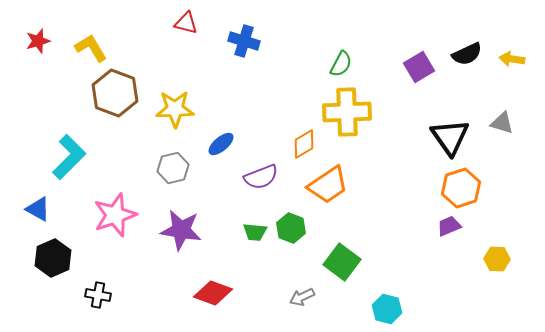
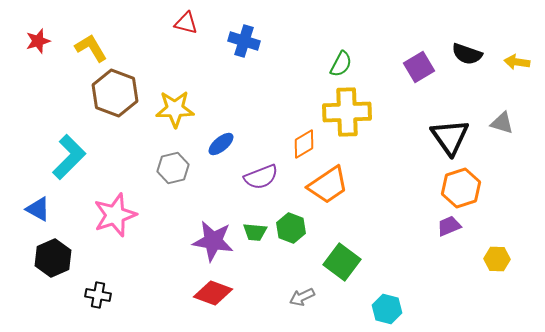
black semicircle: rotated 44 degrees clockwise
yellow arrow: moved 5 px right, 3 px down
purple star: moved 32 px right, 11 px down
